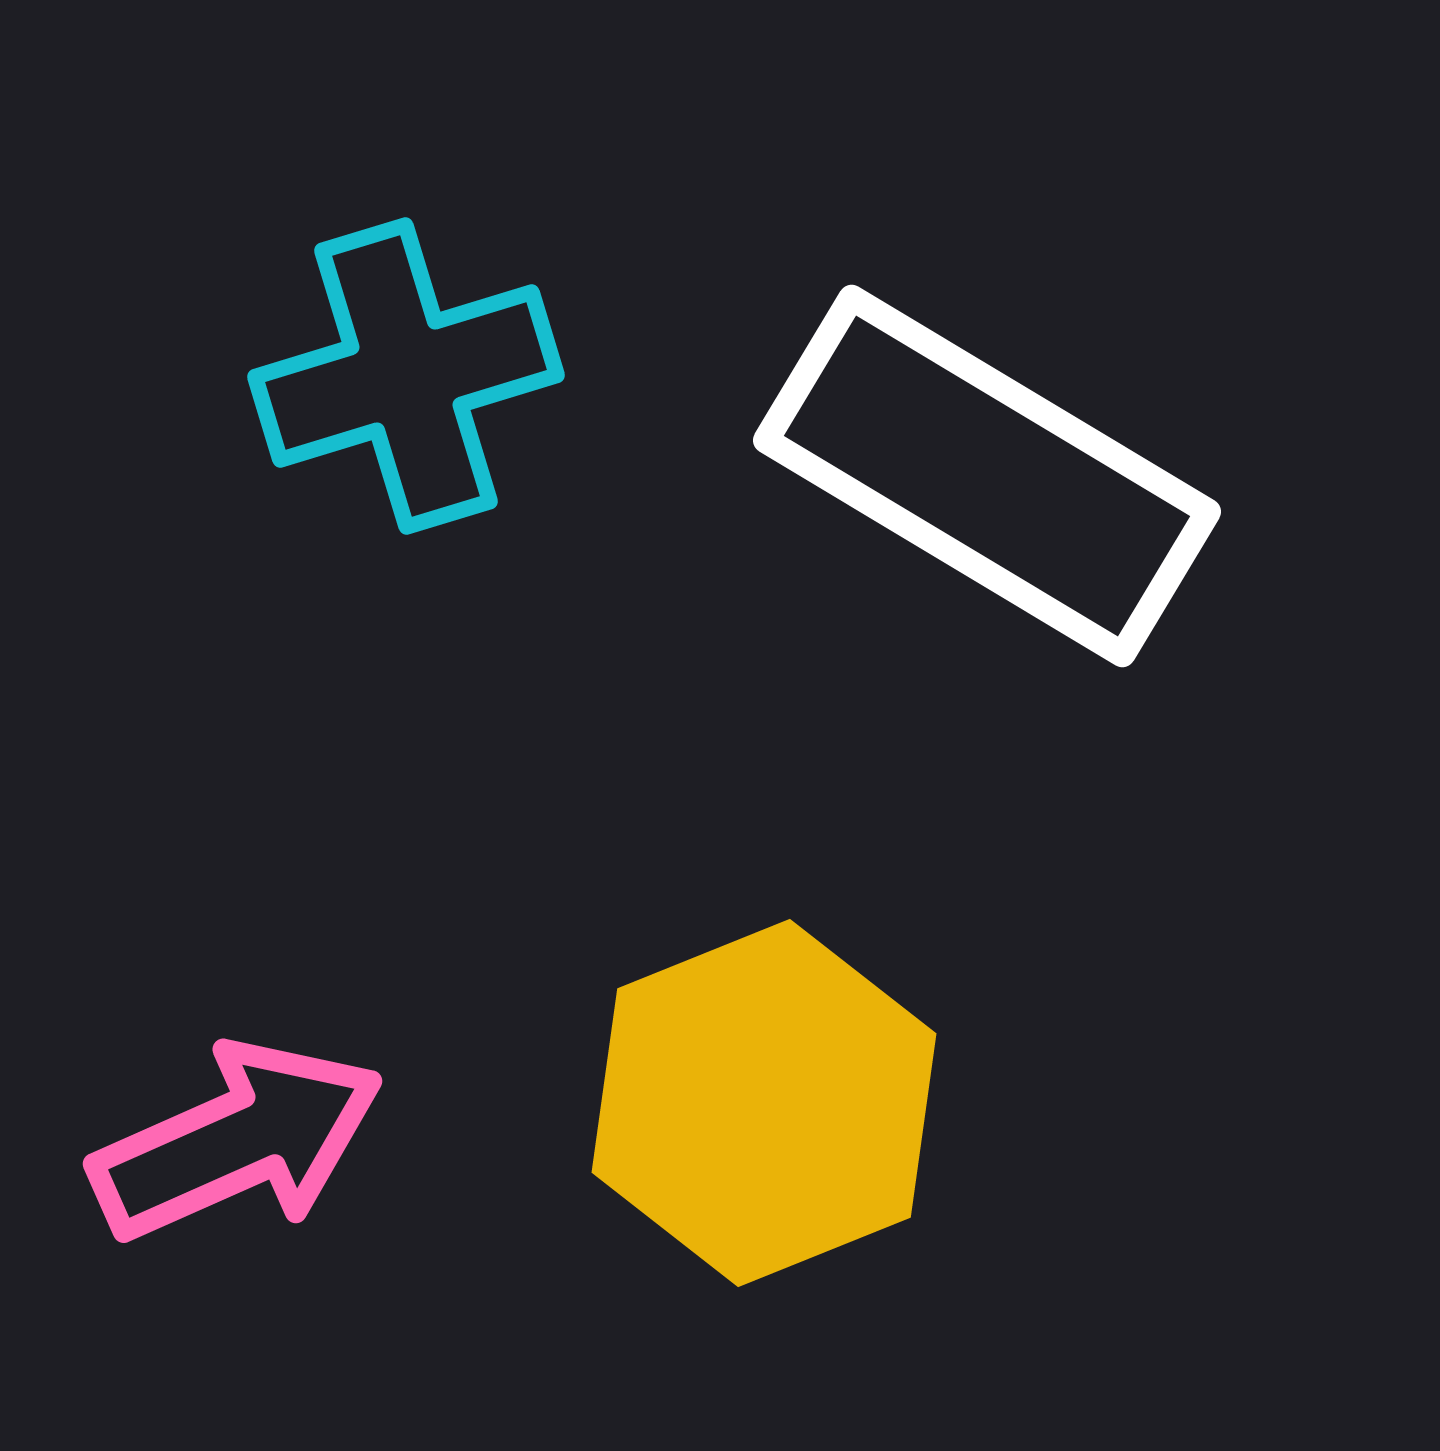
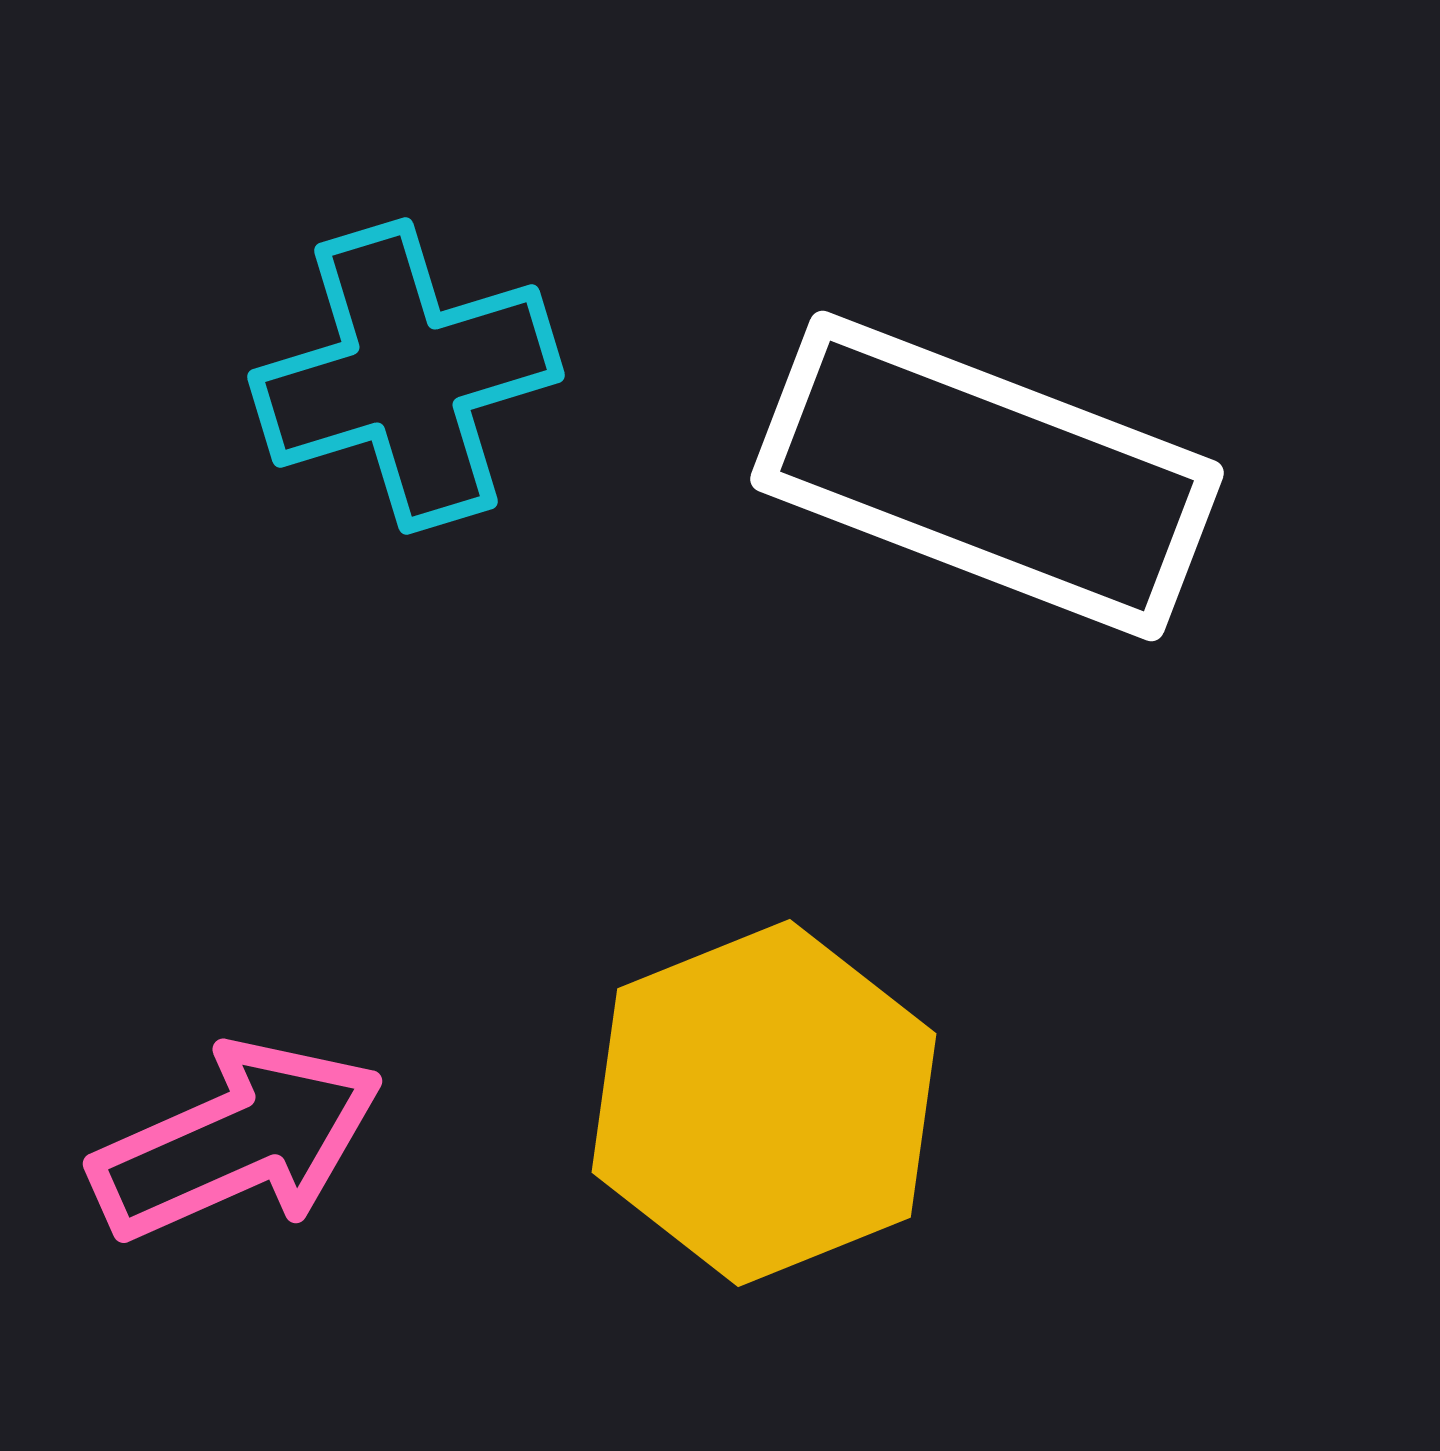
white rectangle: rotated 10 degrees counterclockwise
